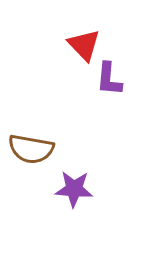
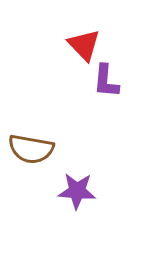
purple L-shape: moved 3 px left, 2 px down
purple star: moved 3 px right, 2 px down
